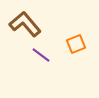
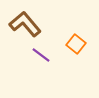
orange square: rotated 30 degrees counterclockwise
